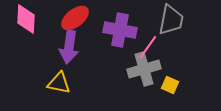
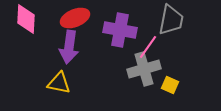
red ellipse: rotated 16 degrees clockwise
